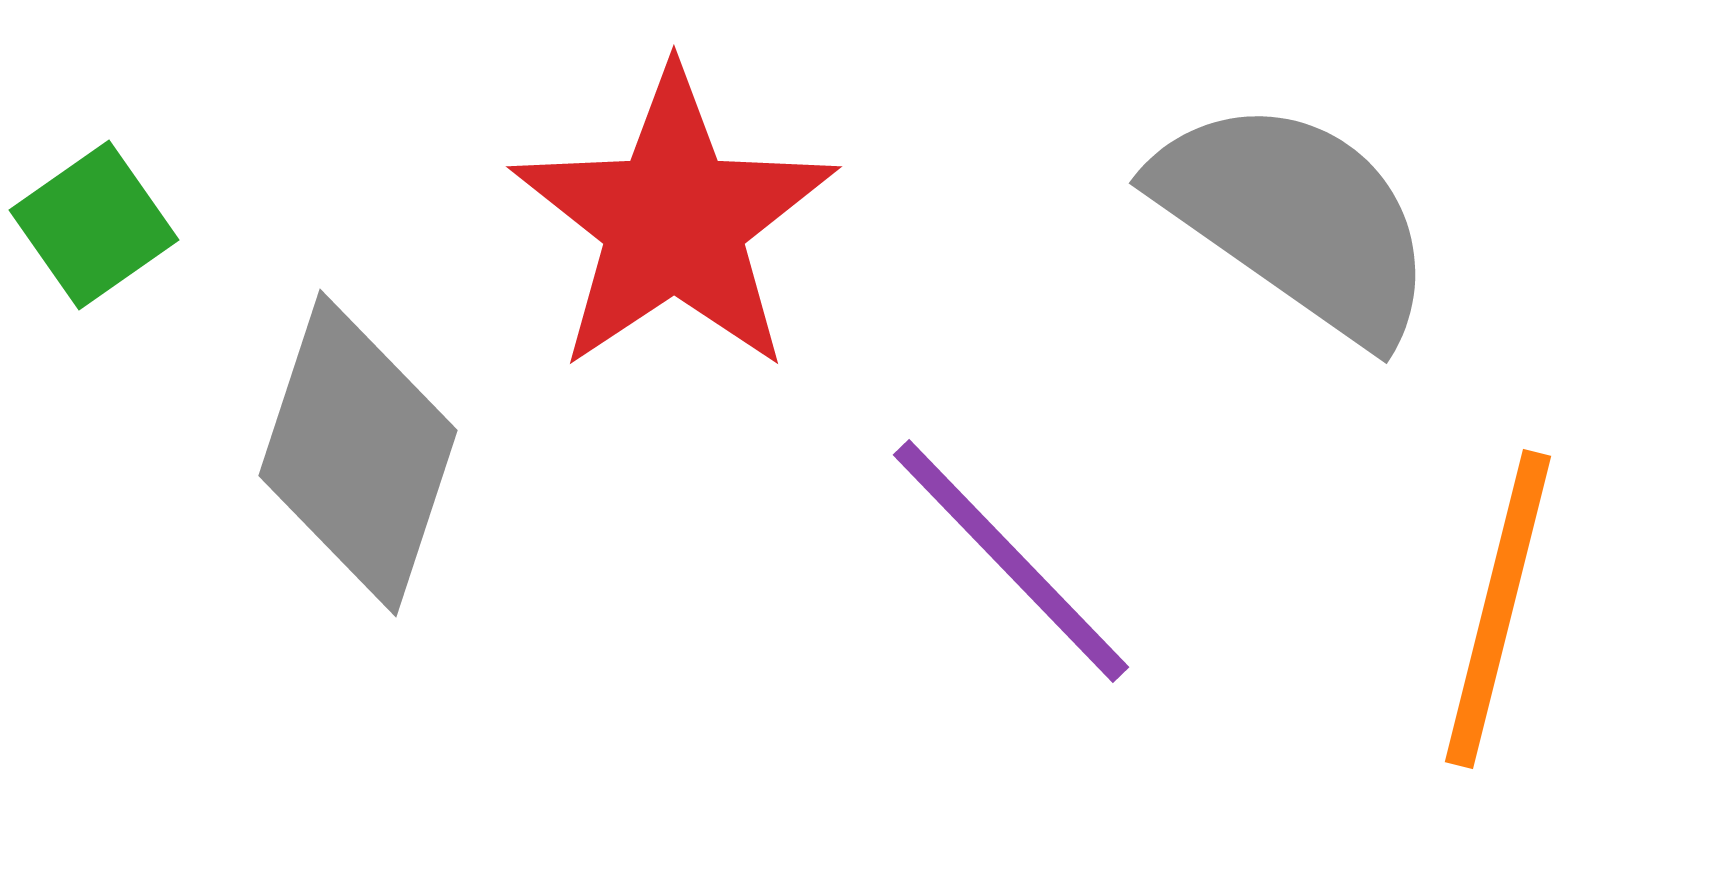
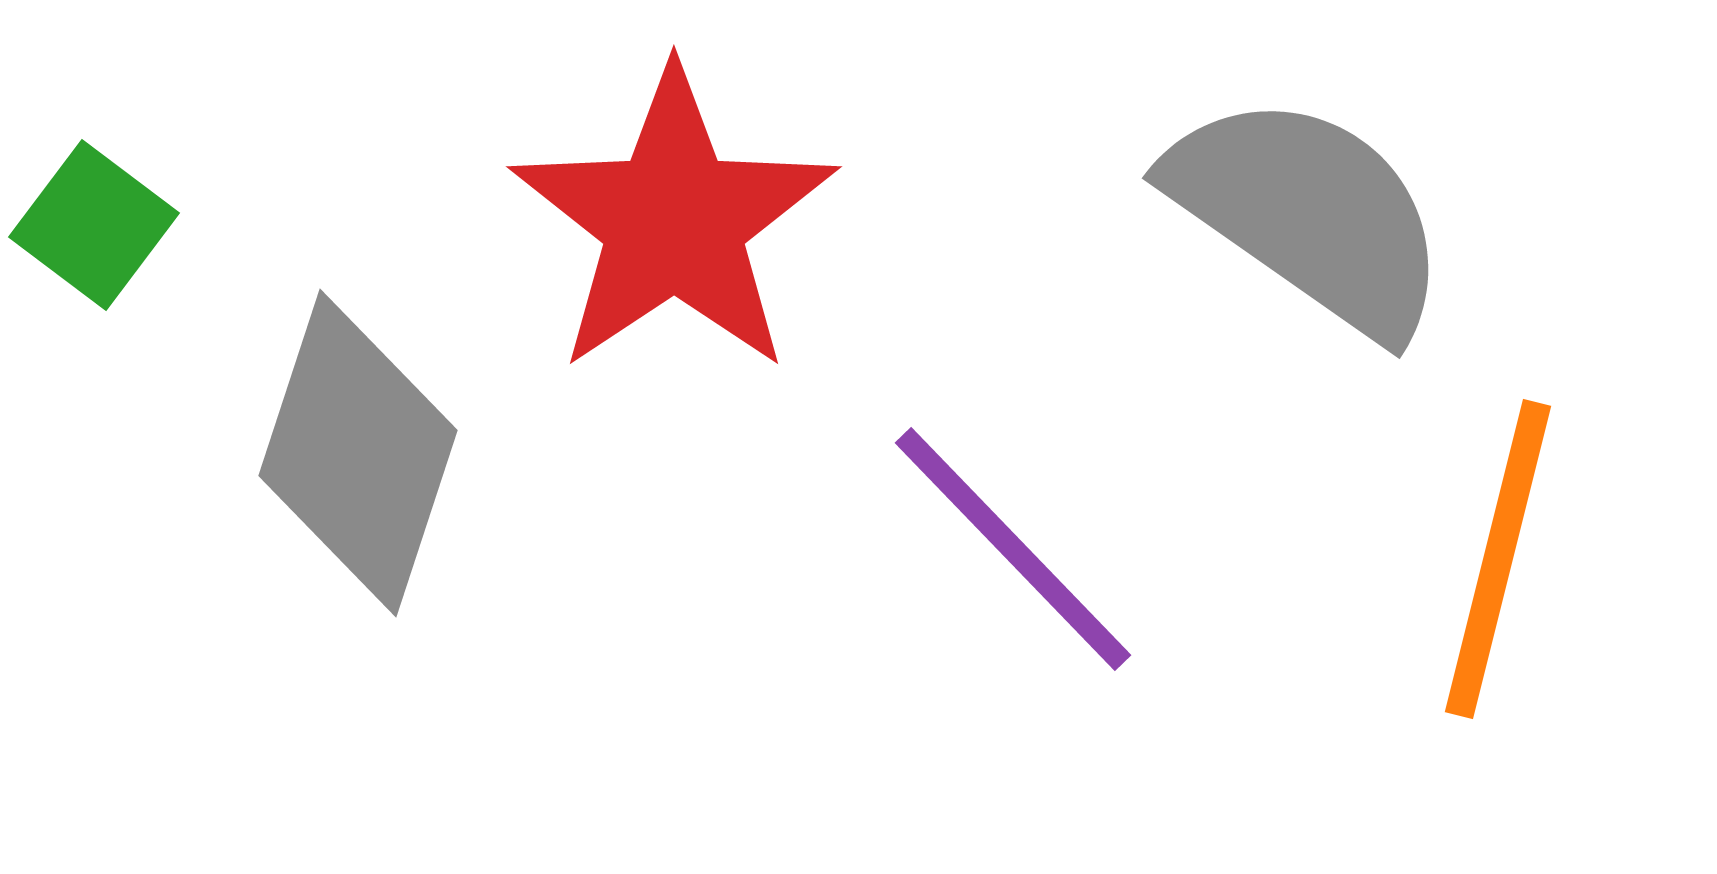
gray semicircle: moved 13 px right, 5 px up
green square: rotated 18 degrees counterclockwise
purple line: moved 2 px right, 12 px up
orange line: moved 50 px up
